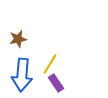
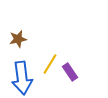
blue arrow: moved 3 px down; rotated 12 degrees counterclockwise
purple rectangle: moved 14 px right, 11 px up
